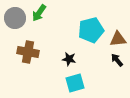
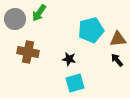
gray circle: moved 1 px down
